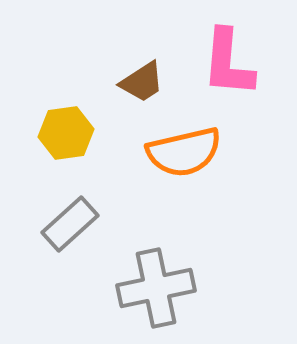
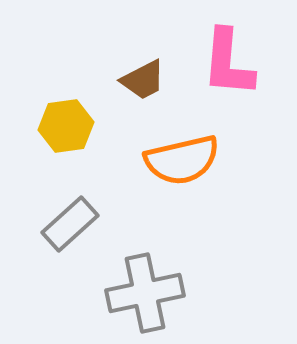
brown trapezoid: moved 1 px right, 2 px up; rotated 6 degrees clockwise
yellow hexagon: moved 7 px up
orange semicircle: moved 2 px left, 8 px down
gray cross: moved 11 px left, 5 px down
